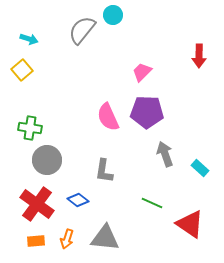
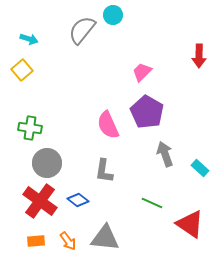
purple pentagon: rotated 28 degrees clockwise
pink semicircle: moved 8 px down
gray circle: moved 3 px down
red cross: moved 3 px right, 3 px up
orange arrow: moved 1 px right, 2 px down; rotated 54 degrees counterclockwise
